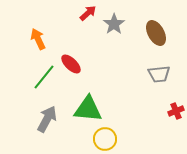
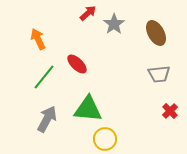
red ellipse: moved 6 px right
red cross: moved 6 px left; rotated 21 degrees counterclockwise
